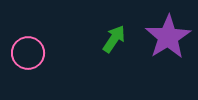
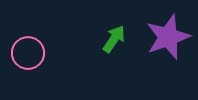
purple star: rotated 12 degrees clockwise
